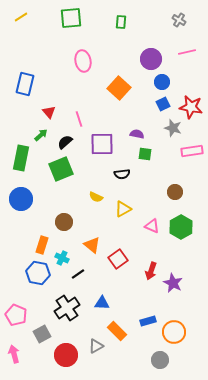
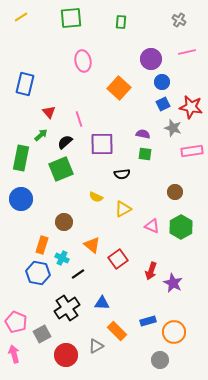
purple semicircle at (137, 134): moved 6 px right
pink pentagon at (16, 315): moved 7 px down
